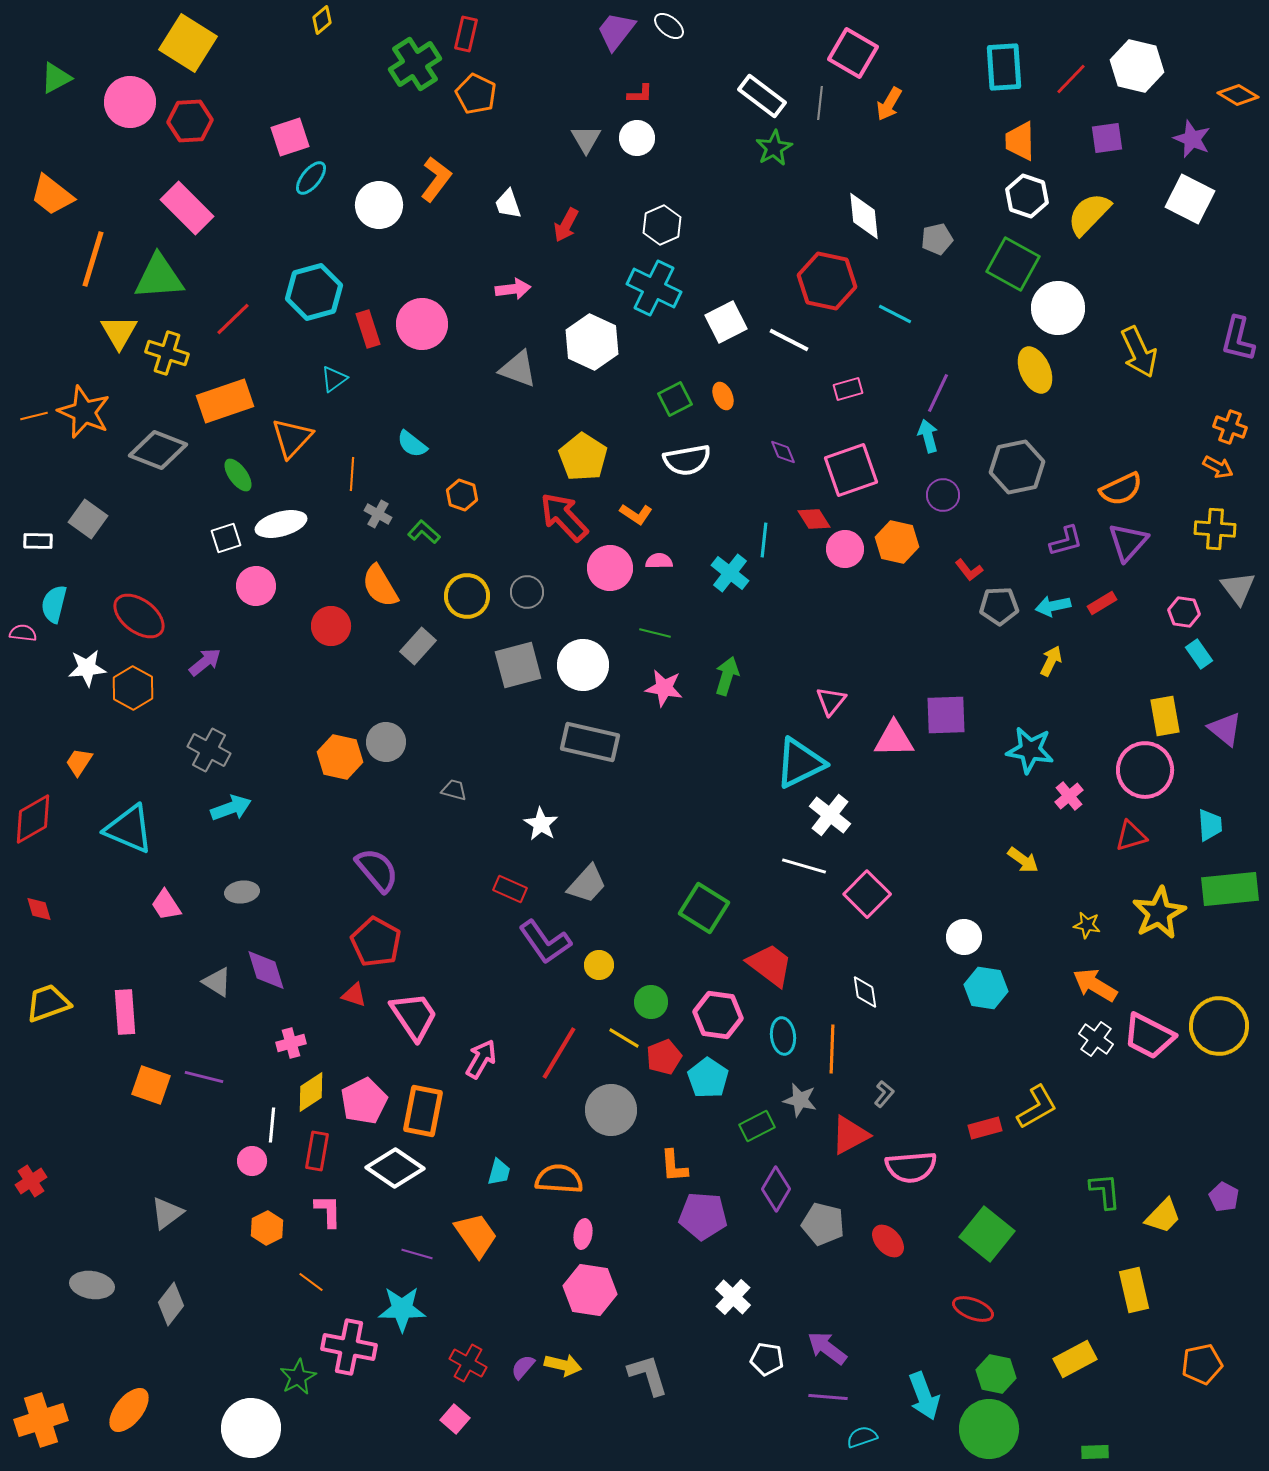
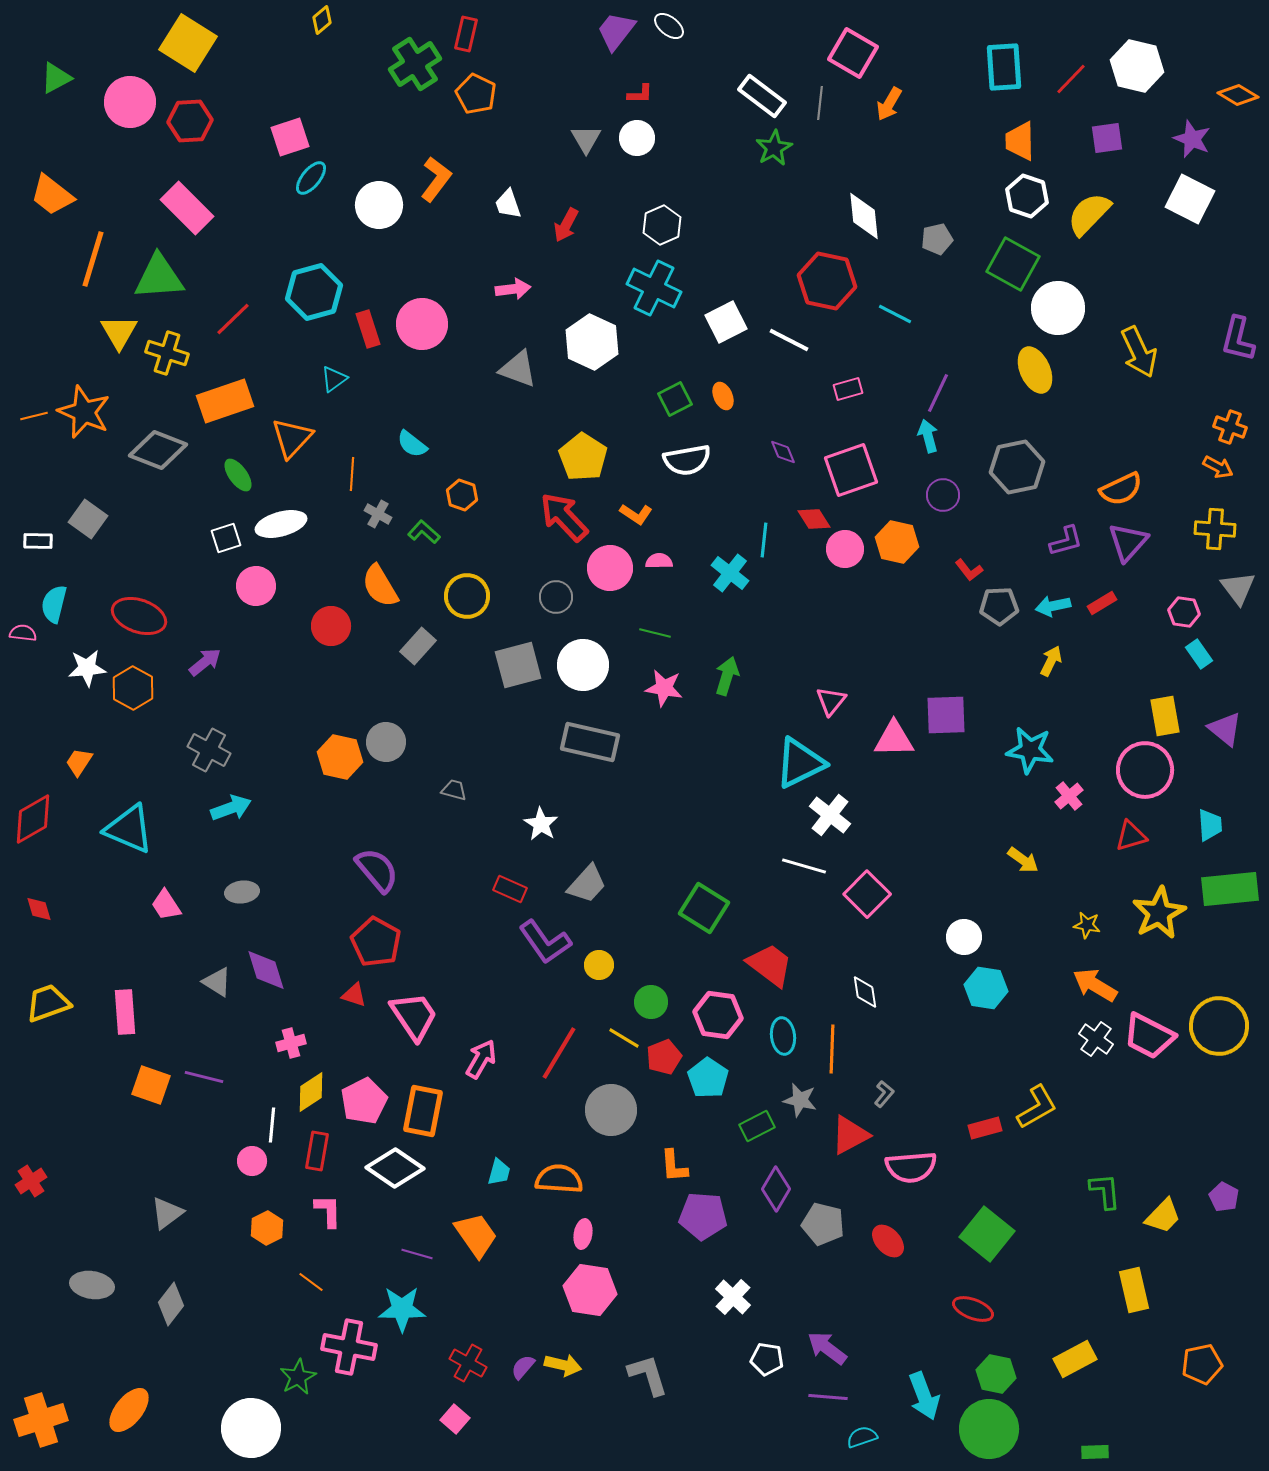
gray circle at (527, 592): moved 29 px right, 5 px down
red ellipse at (139, 616): rotated 18 degrees counterclockwise
